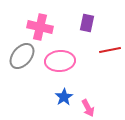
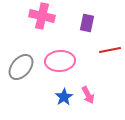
pink cross: moved 2 px right, 11 px up
gray ellipse: moved 1 px left, 11 px down
pink arrow: moved 13 px up
